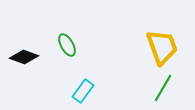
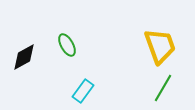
yellow trapezoid: moved 2 px left, 1 px up
black diamond: rotated 48 degrees counterclockwise
